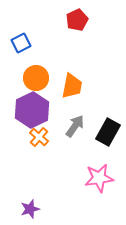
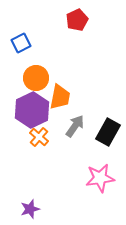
orange trapezoid: moved 12 px left, 11 px down
pink star: moved 1 px right
